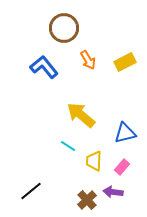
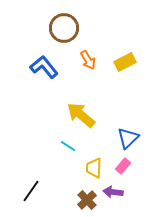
blue triangle: moved 3 px right, 5 px down; rotated 30 degrees counterclockwise
yellow trapezoid: moved 7 px down
pink rectangle: moved 1 px right, 1 px up
black line: rotated 15 degrees counterclockwise
